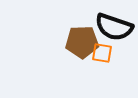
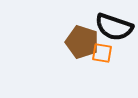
brown pentagon: rotated 20 degrees clockwise
